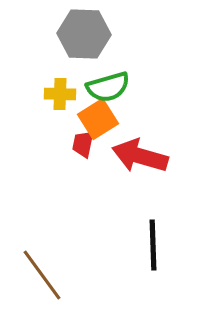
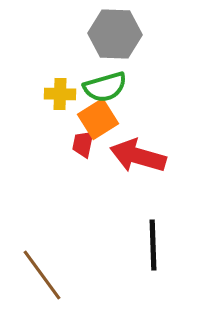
gray hexagon: moved 31 px right
green semicircle: moved 3 px left
red arrow: moved 2 px left
